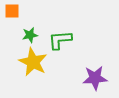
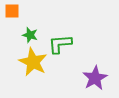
green star: rotated 28 degrees clockwise
green L-shape: moved 4 px down
purple star: rotated 25 degrees counterclockwise
